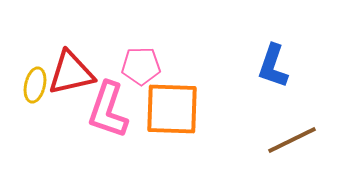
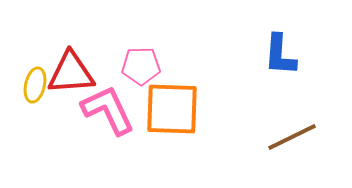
blue L-shape: moved 7 px right, 11 px up; rotated 15 degrees counterclockwise
red triangle: rotated 9 degrees clockwise
pink L-shape: rotated 136 degrees clockwise
brown line: moved 3 px up
